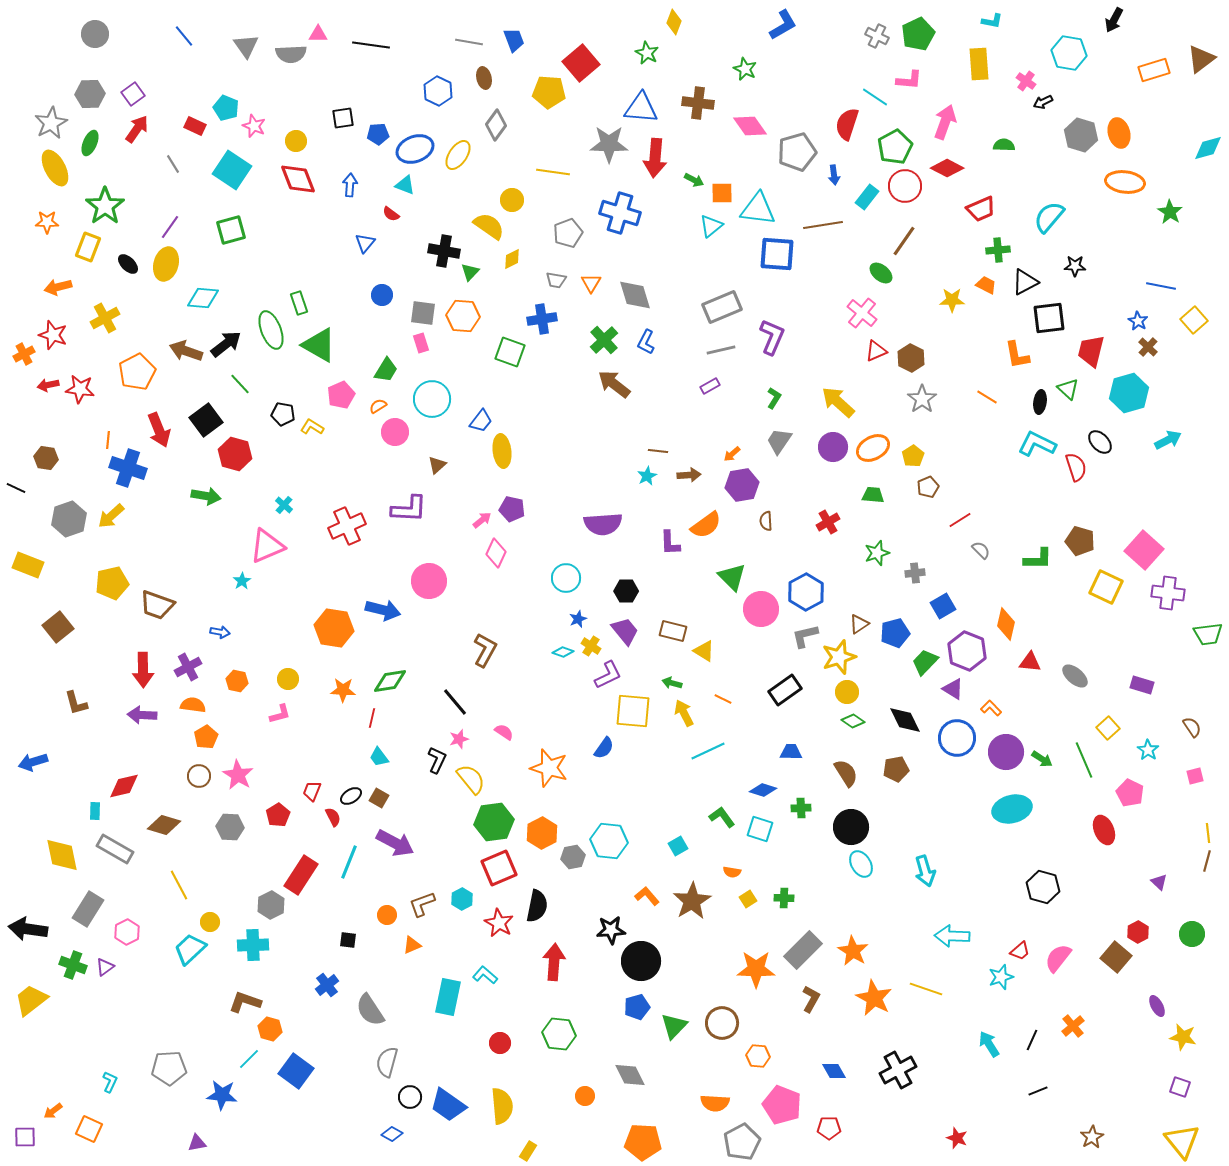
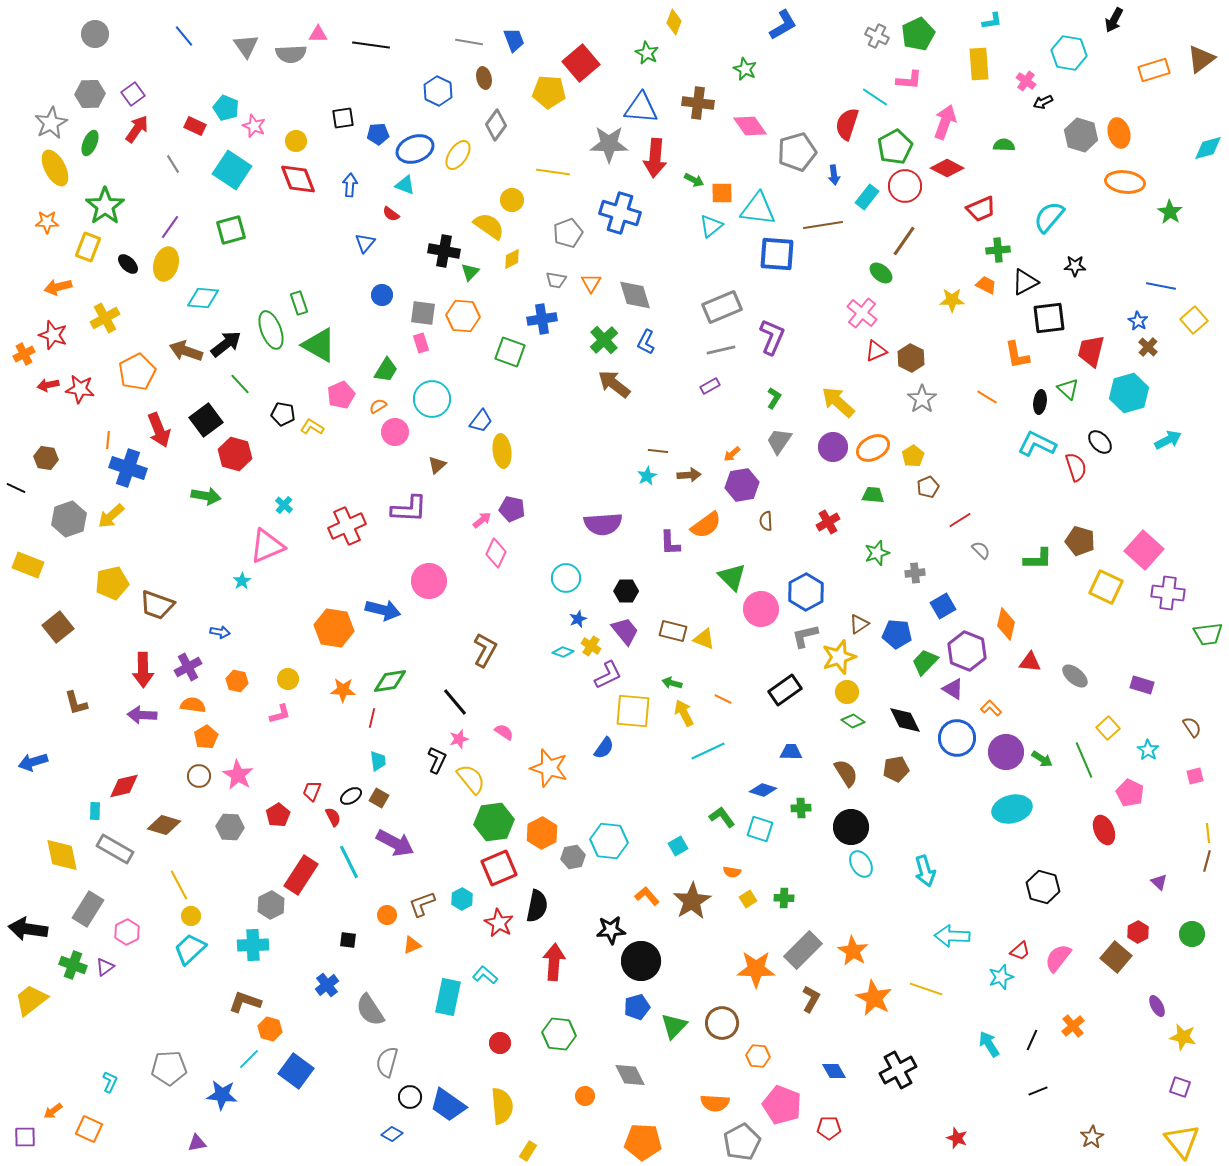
cyan L-shape at (992, 21): rotated 20 degrees counterclockwise
blue pentagon at (895, 633): moved 2 px right, 1 px down; rotated 20 degrees clockwise
yellow triangle at (704, 651): moved 12 px up; rotated 10 degrees counterclockwise
cyan trapezoid at (379, 757): moved 1 px left, 4 px down; rotated 150 degrees counterclockwise
cyan line at (349, 862): rotated 48 degrees counterclockwise
yellow circle at (210, 922): moved 19 px left, 6 px up
